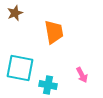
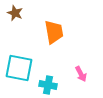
brown star: rotated 28 degrees counterclockwise
cyan square: moved 1 px left
pink arrow: moved 1 px left, 1 px up
